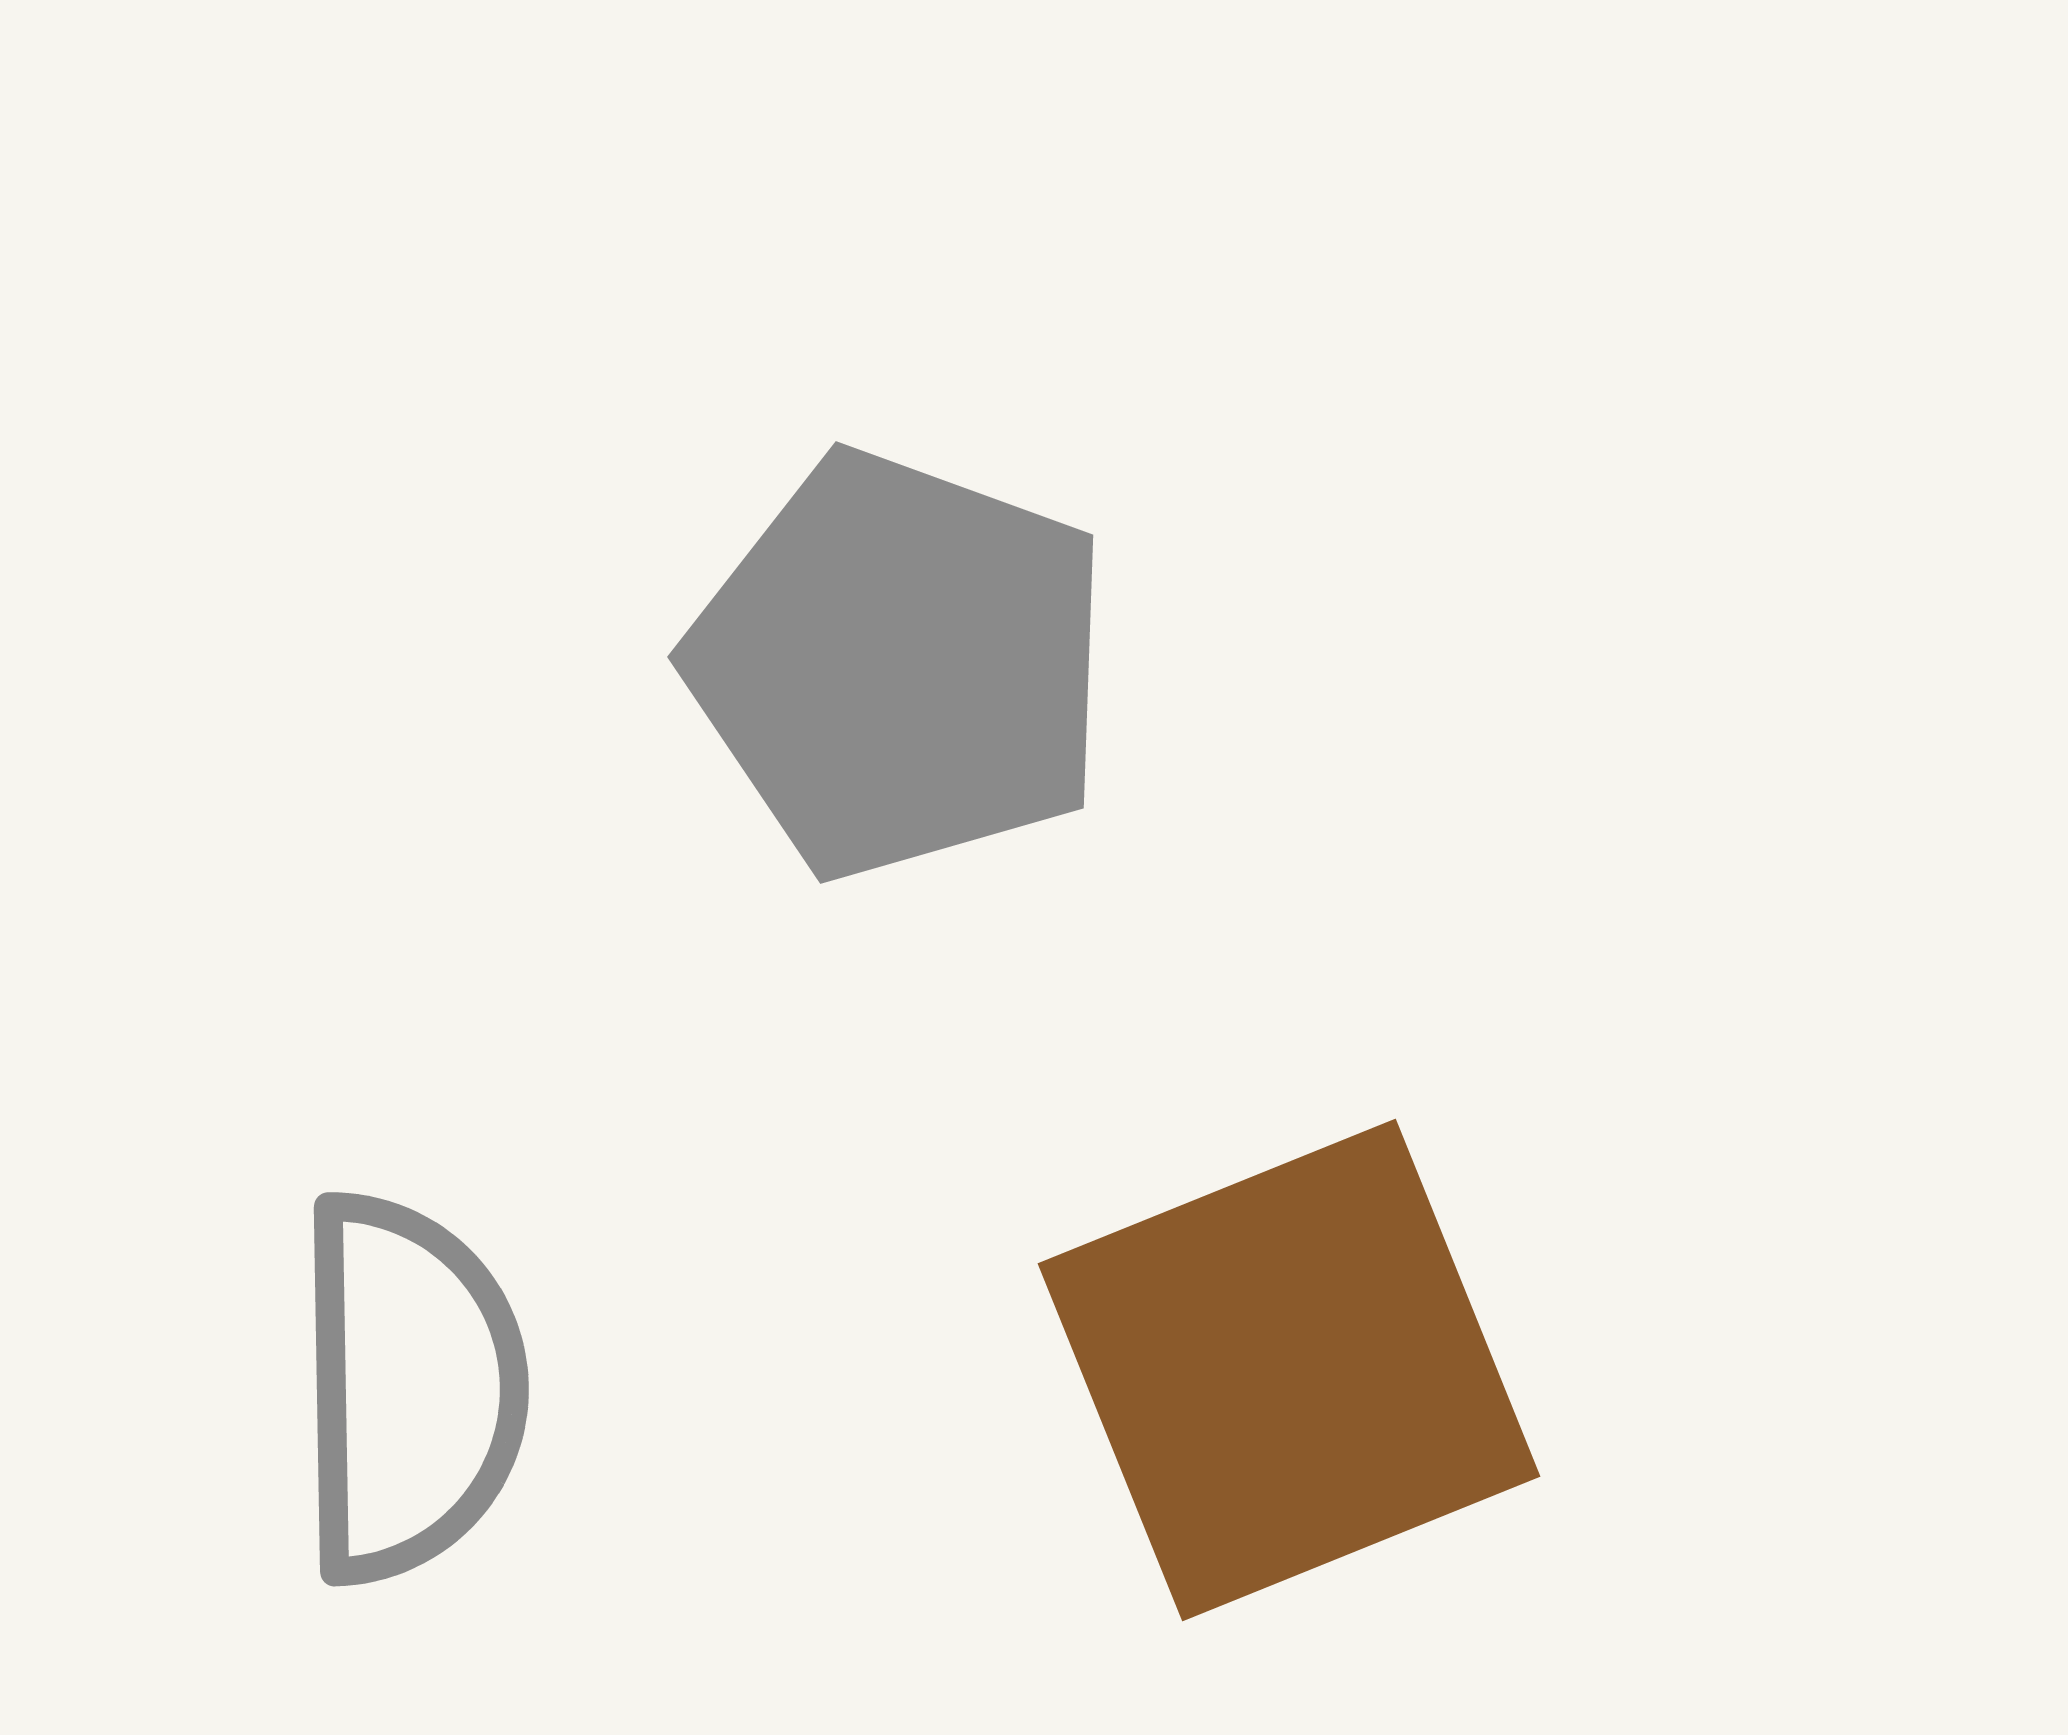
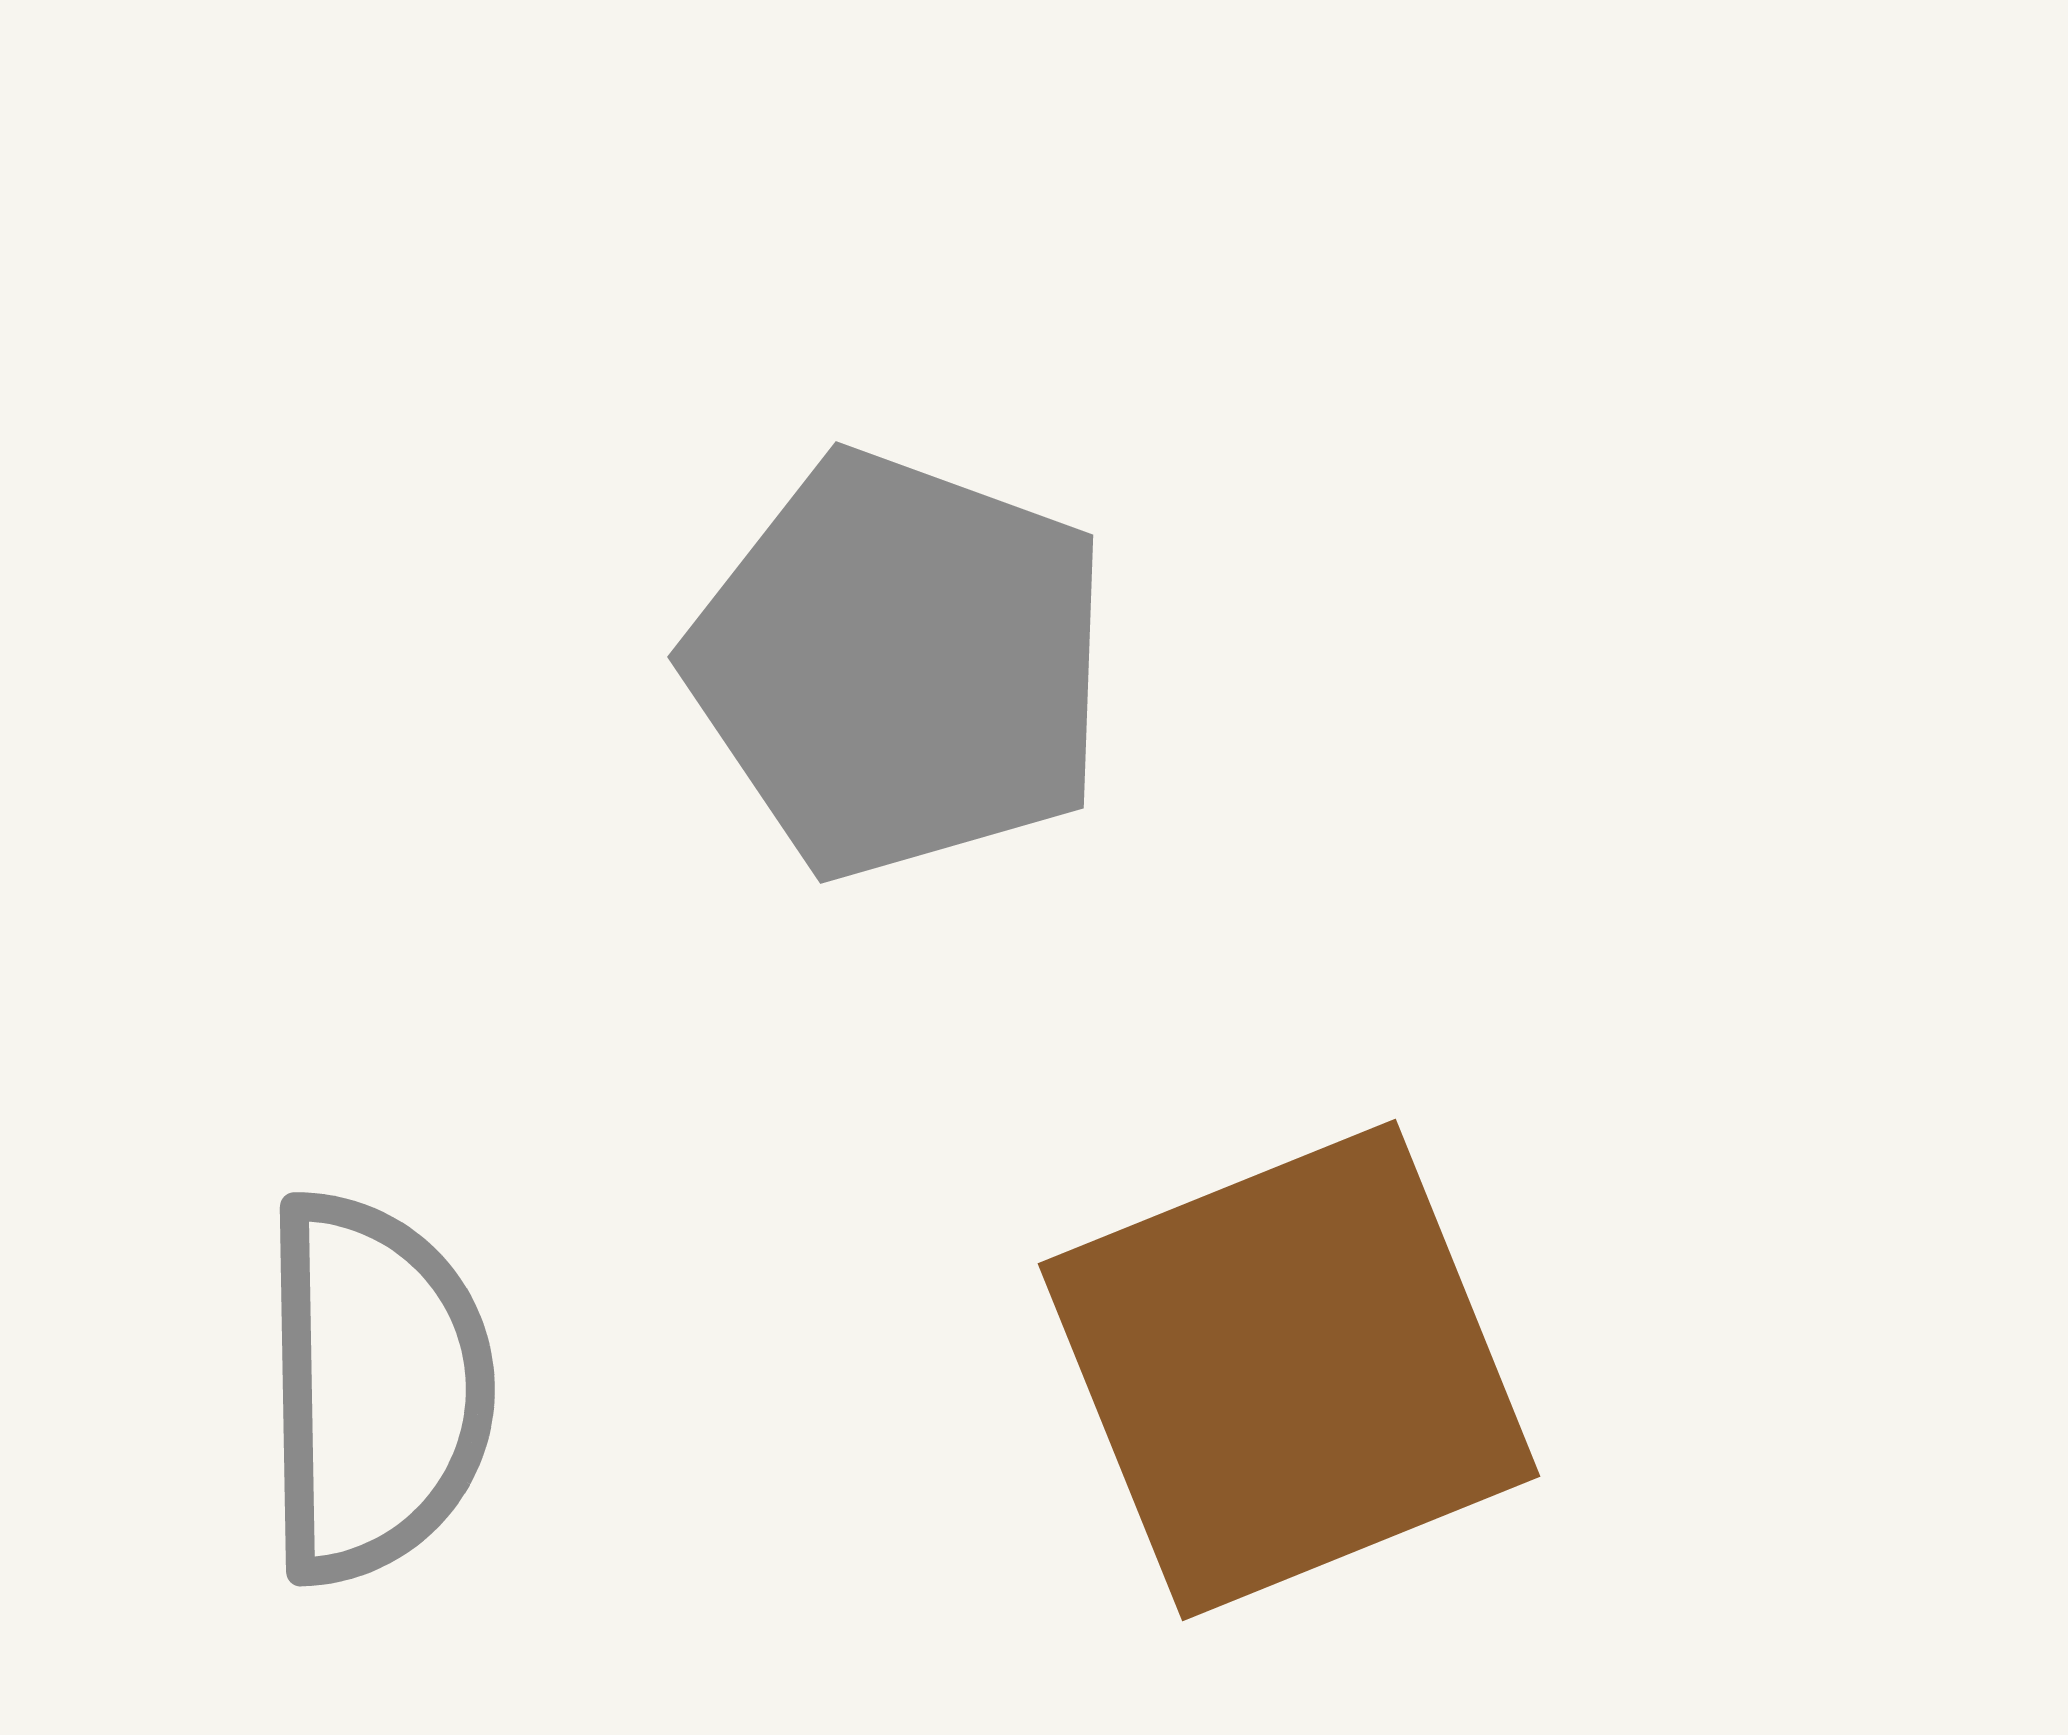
gray semicircle: moved 34 px left
